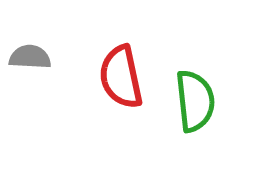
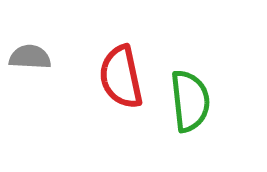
green semicircle: moved 5 px left
